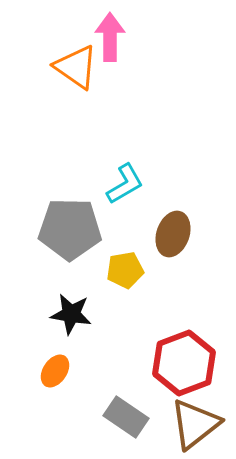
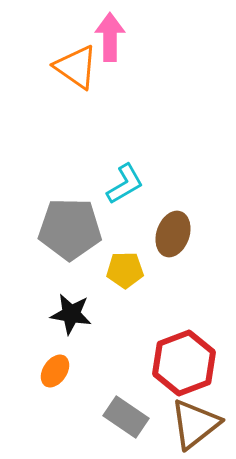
yellow pentagon: rotated 9 degrees clockwise
